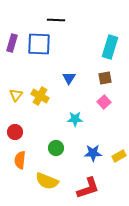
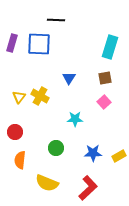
yellow triangle: moved 3 px right, 2 px down
yellow semicircle: moved 2 px down
red L-shape: rotated 25 degrees counterclockwise
